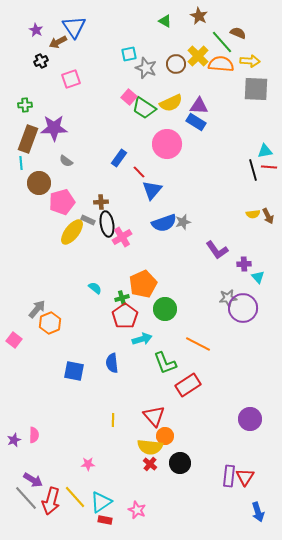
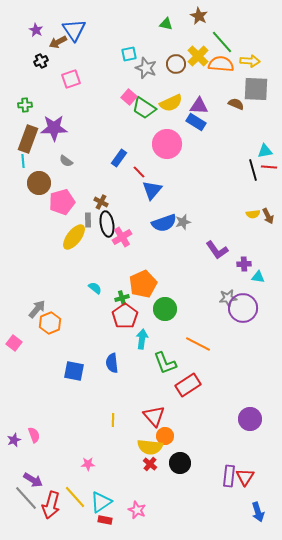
green triangle at (165, 21): moved 1 px right, 3 px down; rotated 16 degrees counterclockwise
blue triangle at (74, 27): moved 3 px down
brown semicircle at (238, 33): moved 2 px left, 71 px down
cyan line at (21, 163): moved 2 px right, 2 px up
brown cross at (101, 202): rotated 32 degrees clockwise
gray rectangle at (88, 220): rotated 64 degrees clockwise
yellow ellipse at (72, 232): moved 2 px right, 5 px down
cyan triangle at (258, 277): rotated 40 degrees counterclockwise
cyan arrow at (142, 339): rotated 66 degrees counterclockwise
pink square at (14, 340): moved 3 px down
pink semicircle at (34, 435): rotated 21 degrees counterclockwise
red arrow at (51, 501): moved 4 px down
